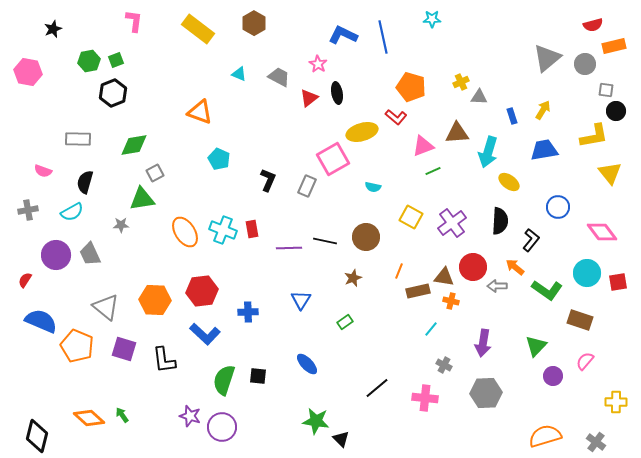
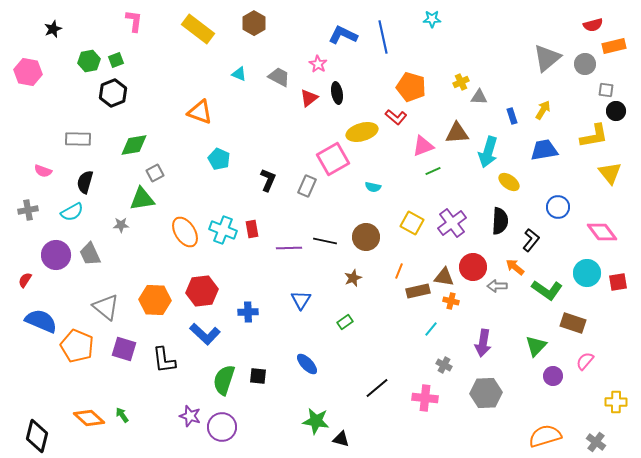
yellow square at (411, 217): moved 1 px right, 6 px down
brown rectangle at (580, 320): moved 7 px left, 3 px down
black triangle at (341, 439): rotated 30 degrees counterclockwise
